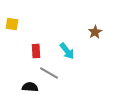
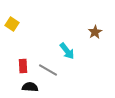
yellow square: rotated 24 degrees clockwise
red rectangle: moved 13 px left, 15 px down
gray line: moved 1 px left, 3 px up
